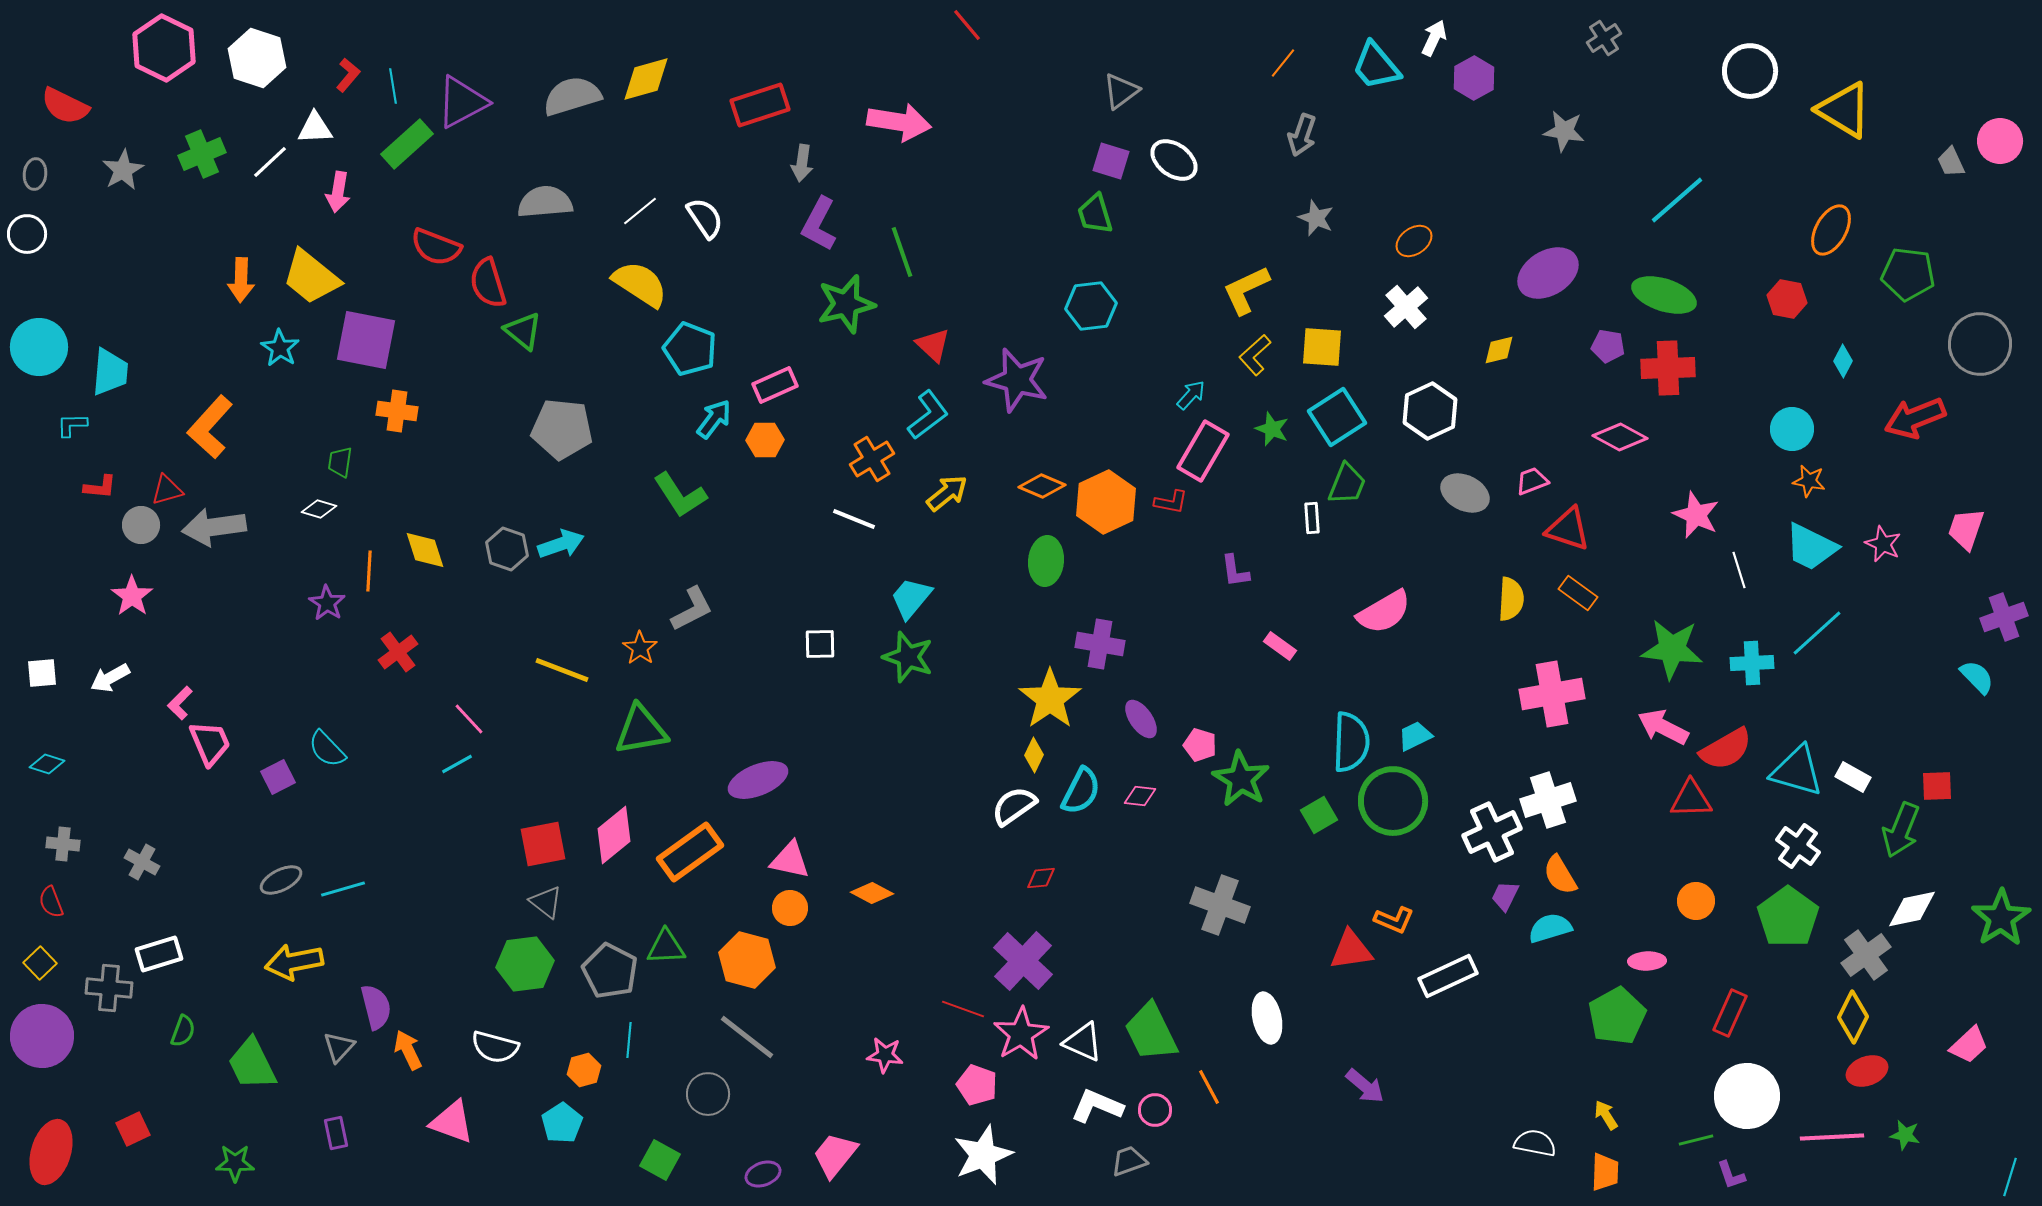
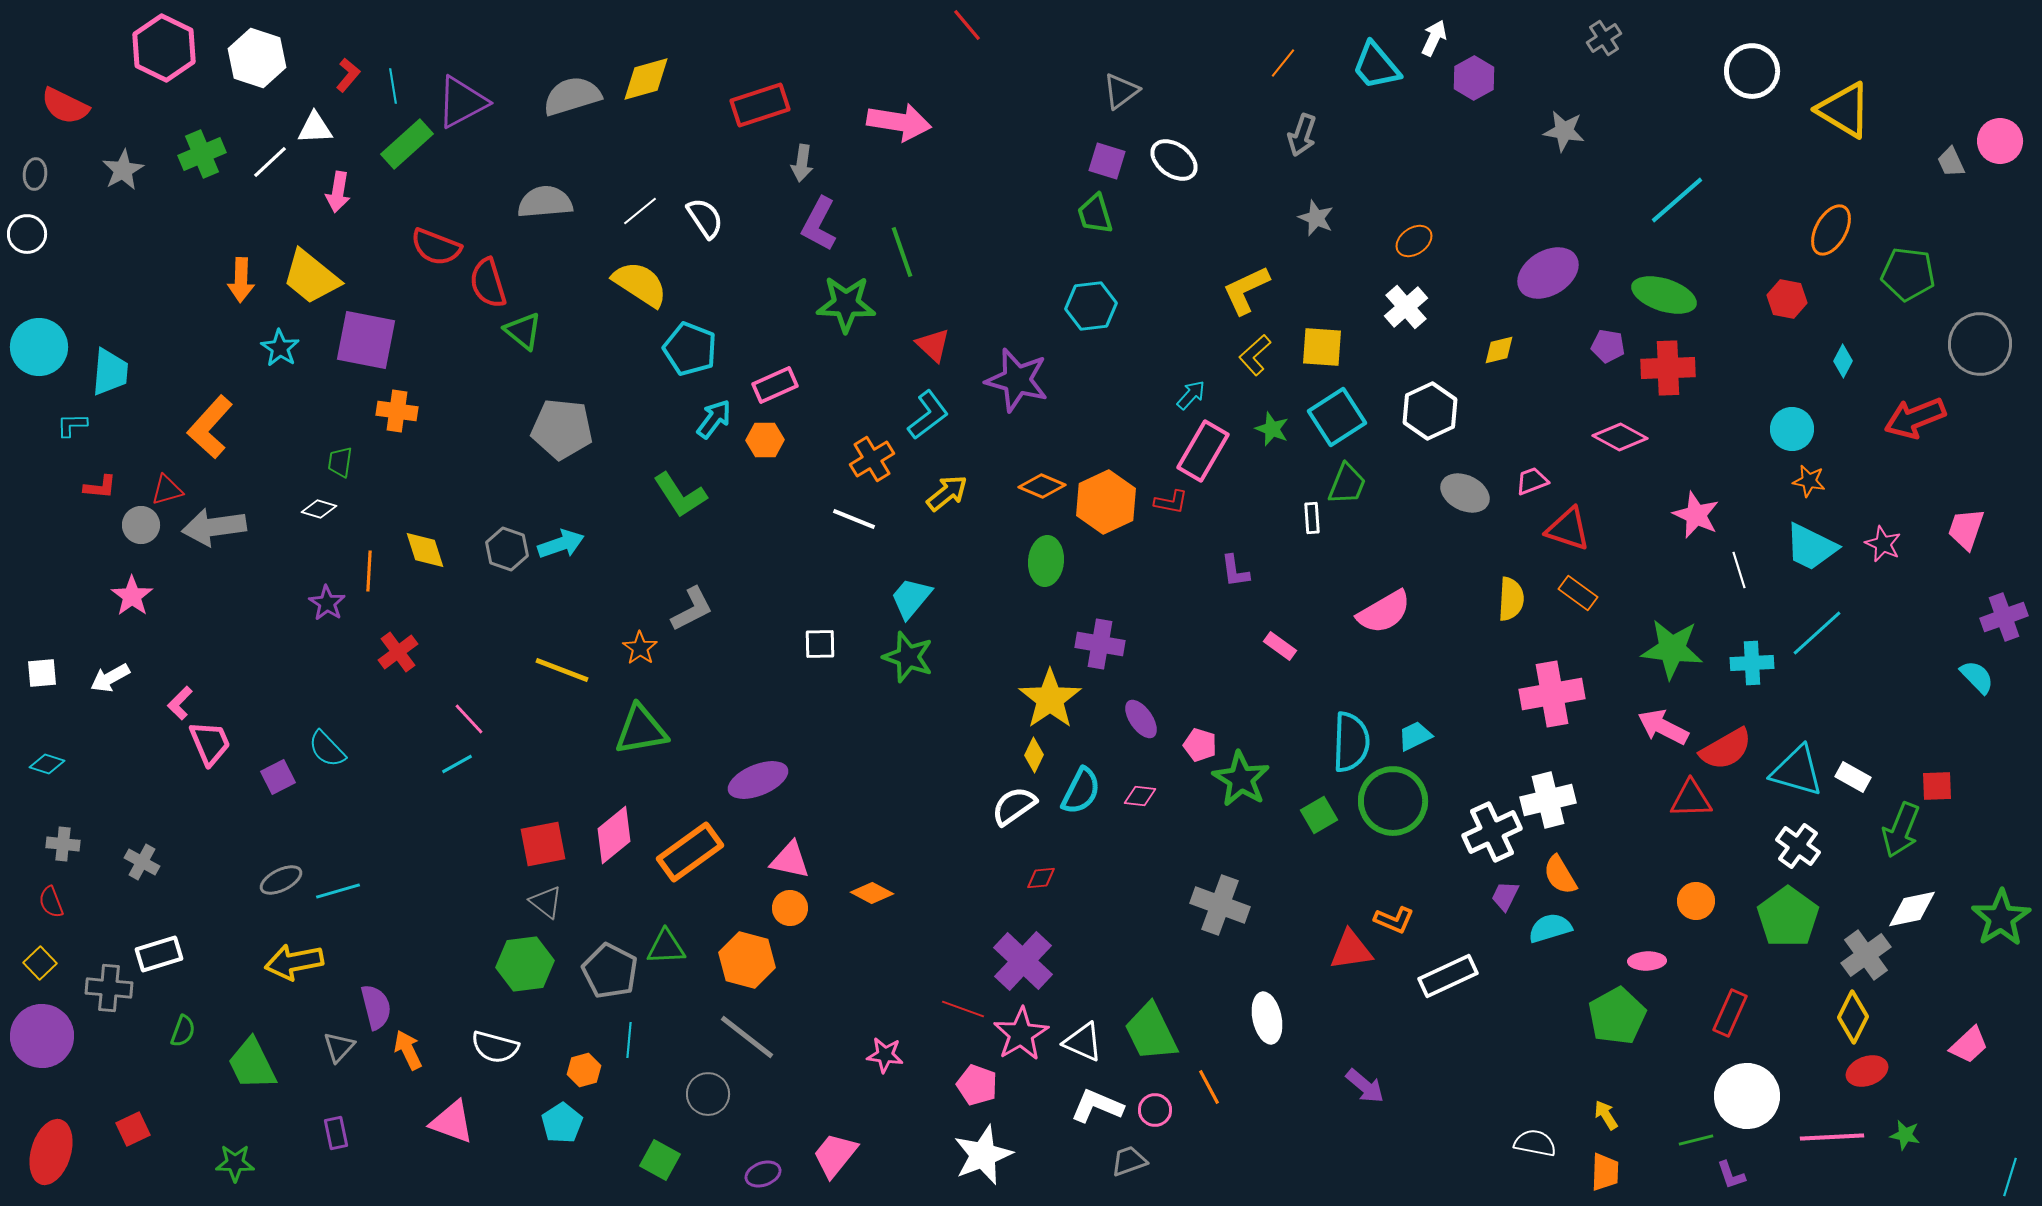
white circle at (1750, 71): moved 2 px right
purple square at (1111, 161): moved 4 px left
green star at (846, 304): rotated 16 degrees clockwise
white cross at (1548, 800): rotated 4 degrees clockwise
cyan line at (343, 889): moved 5 px left, 2 px down
